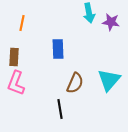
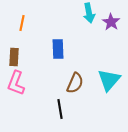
purple star: rotated 24 degrees clockwise
